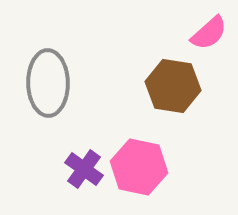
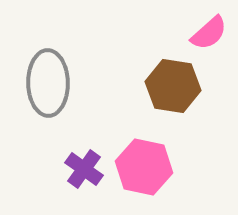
pink hexagon: moved 5 px right
